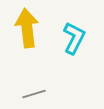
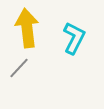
gray line: moved 15 px left, 26 px up; rotated 30 degrees counterclockwise
